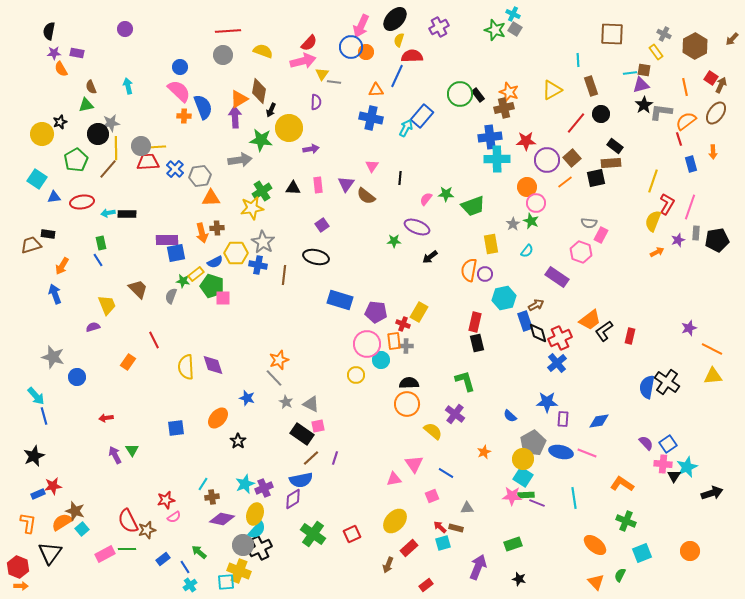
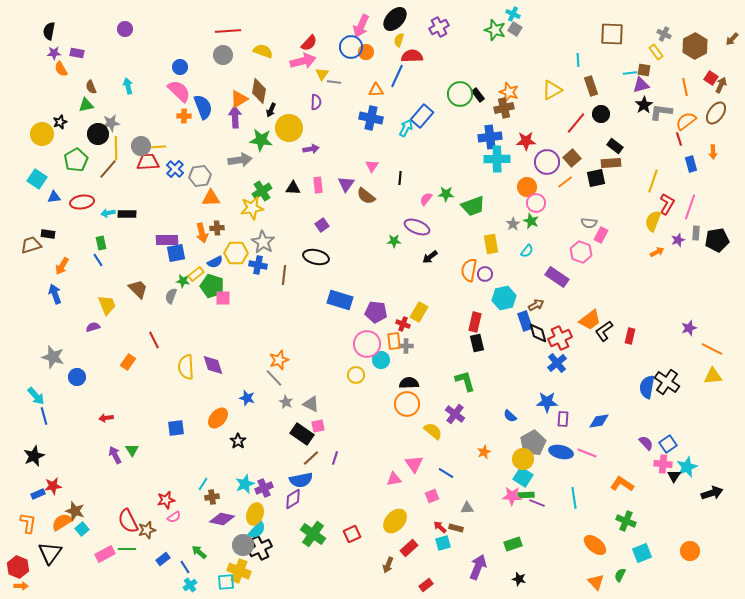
purple circle at (547, 160): moved 2 px down
